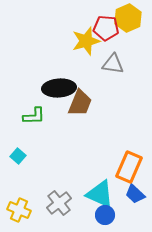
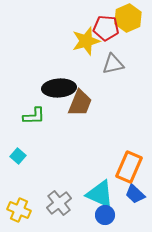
gray triangle: rotated 20 degrees counterclockwise
